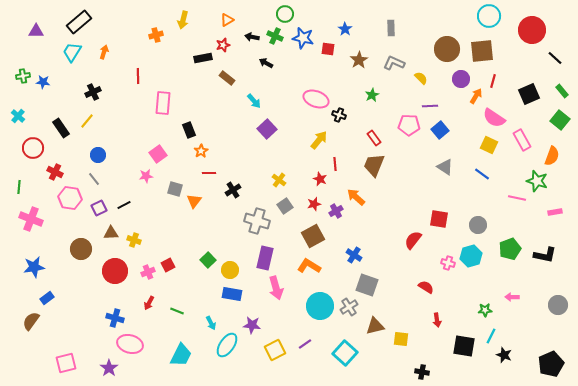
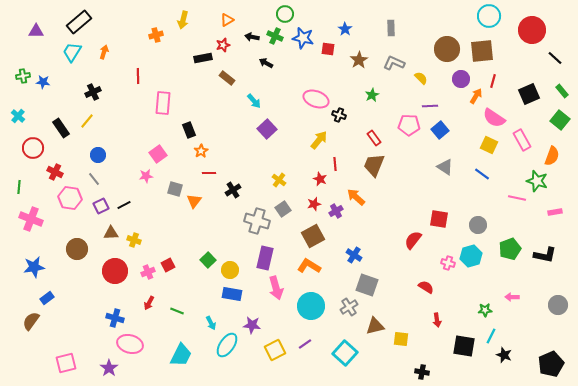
gray square at (285, 206): moved 2 px left, 3 px down
purple square at (99, 208): moved 2 px right, 2 px up
brown circle at (81, 249): moved 4 px left
cyan circle at (320, 306): moved 9 px left
